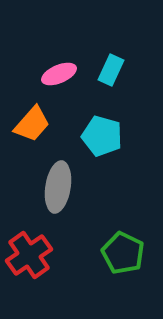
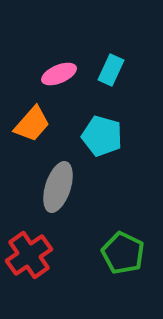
gray ellipse: rotated 9 degrees clockwise
